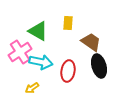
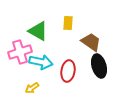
pink cross: rotated 15 degrees clockwise
